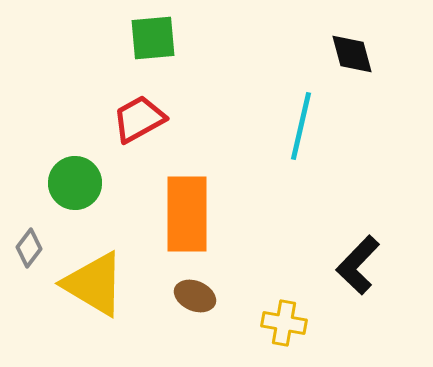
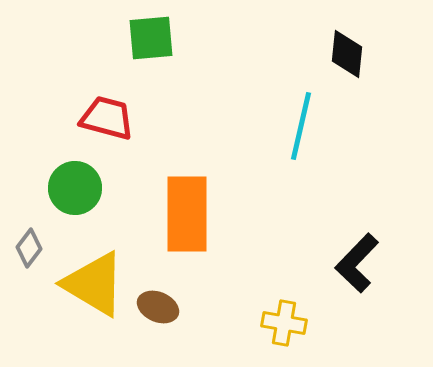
green square: moved 2 px left
black diamond: moved 5 px left; rotated 21 degrees clockwise
red trapezoid: moved 32 px left, 1 px up; rotated 44 degrees clockwise
green circle: moved 5 px down
black L-shape: moved 1 px left, 2 px up
brown ellipse: moved 37 px left, 11 px down
